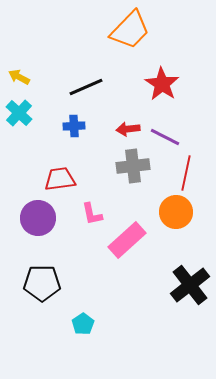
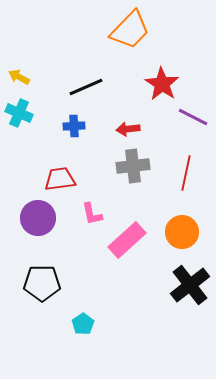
cyan cross: rotated 20 degrees counterclockwise
purple line: moved 28 px right, 20 px up
orange circle: moved 6 px right, 20 px down
